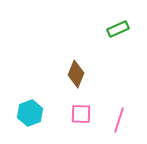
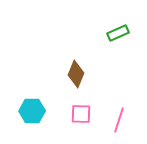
green rectangle: moved 4 px down
cyan hexagon: moved 2 px right, 2 px up; rotated 20 degrees clockwise
